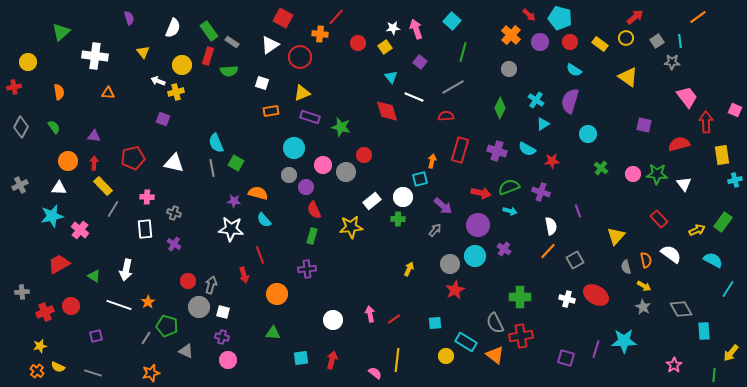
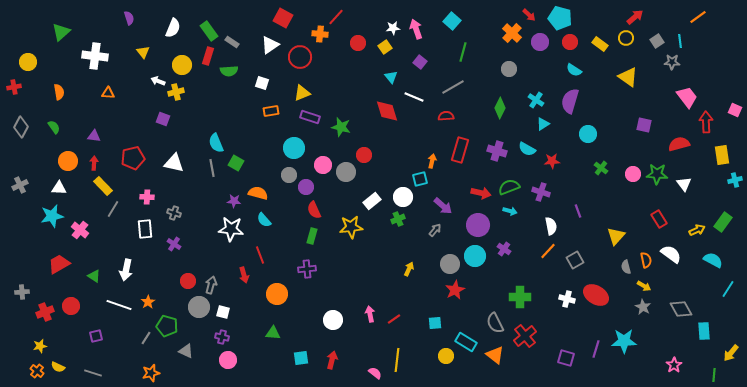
orange cross at (511, 35): moved 1 px right, 2 px up
green cross at (398, 219): rotated 24 degrees counterclockwise
red rectangle at (659, 219): rotated 12 degrees clockwise
red cross at (521, 336): moved 4 px right; rotated 30 degrees counterclockwise
